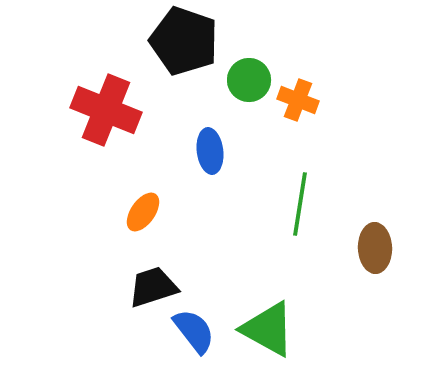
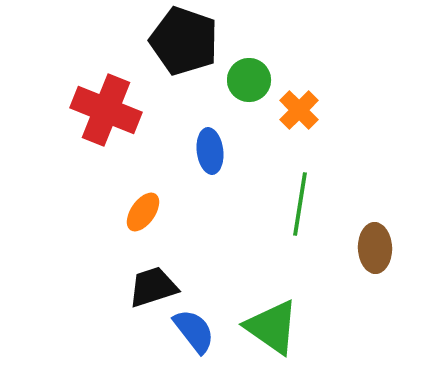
orange cross: moved 1 px right, 10 px down; rotated 24 degrees clockwise
green triangle: moved 4 px right, 2 px up; rotated 6 degrees clockwise
